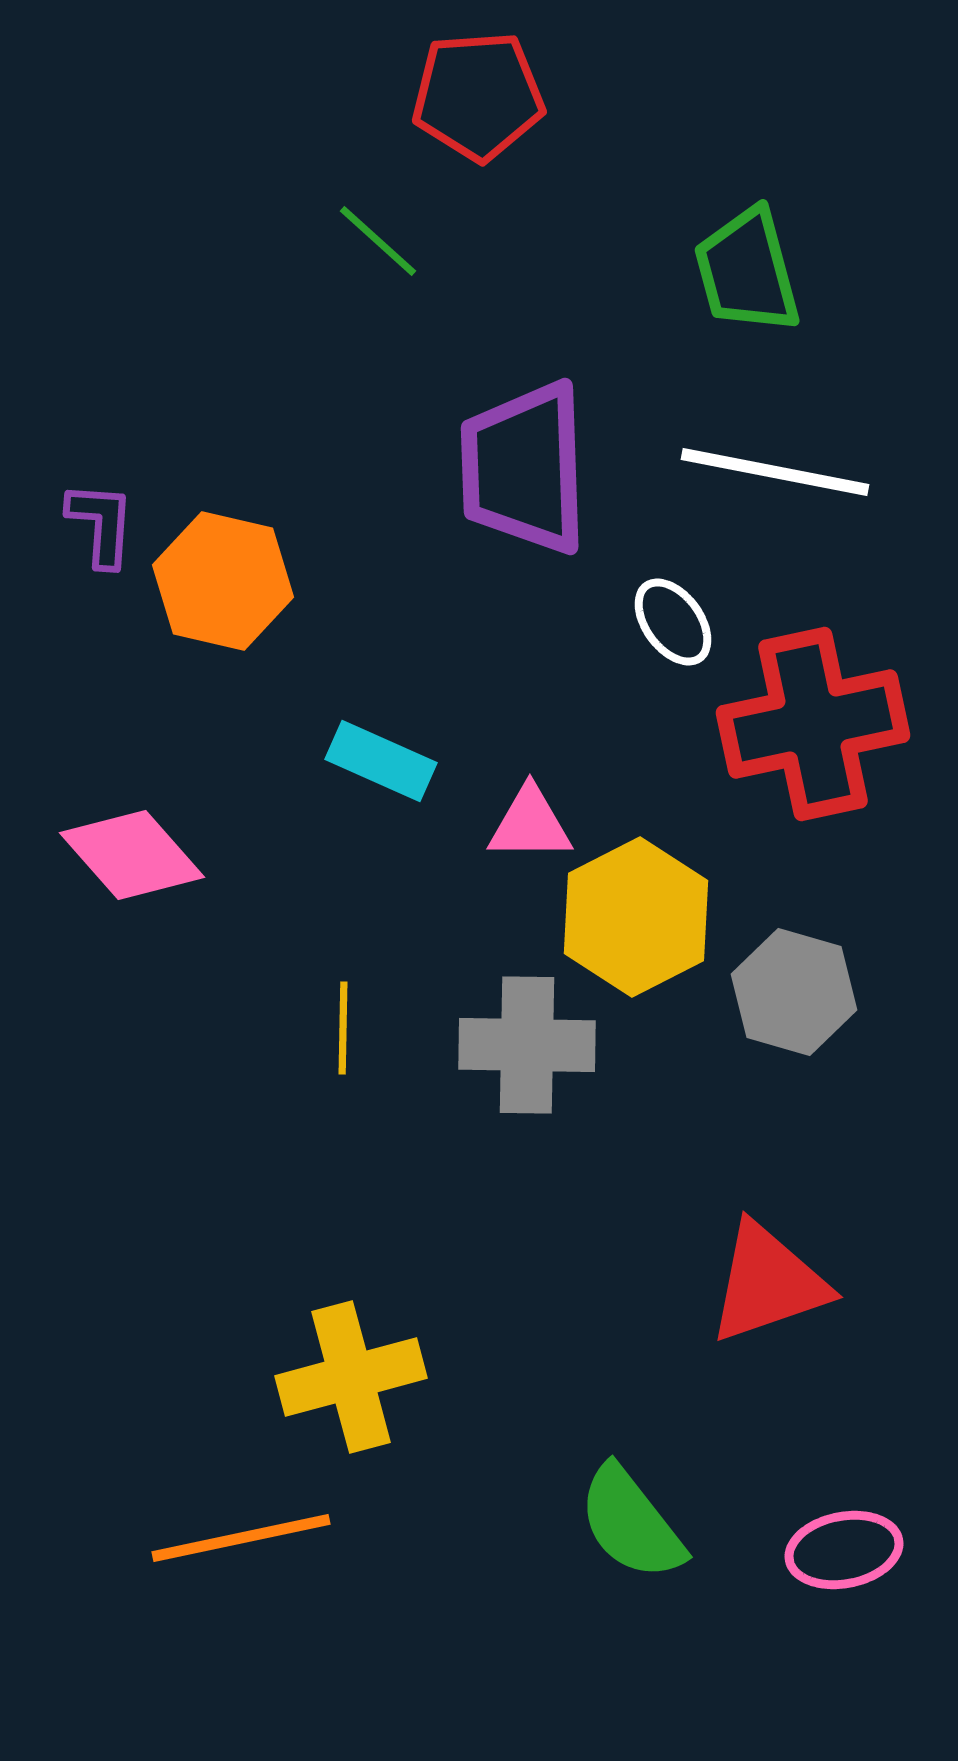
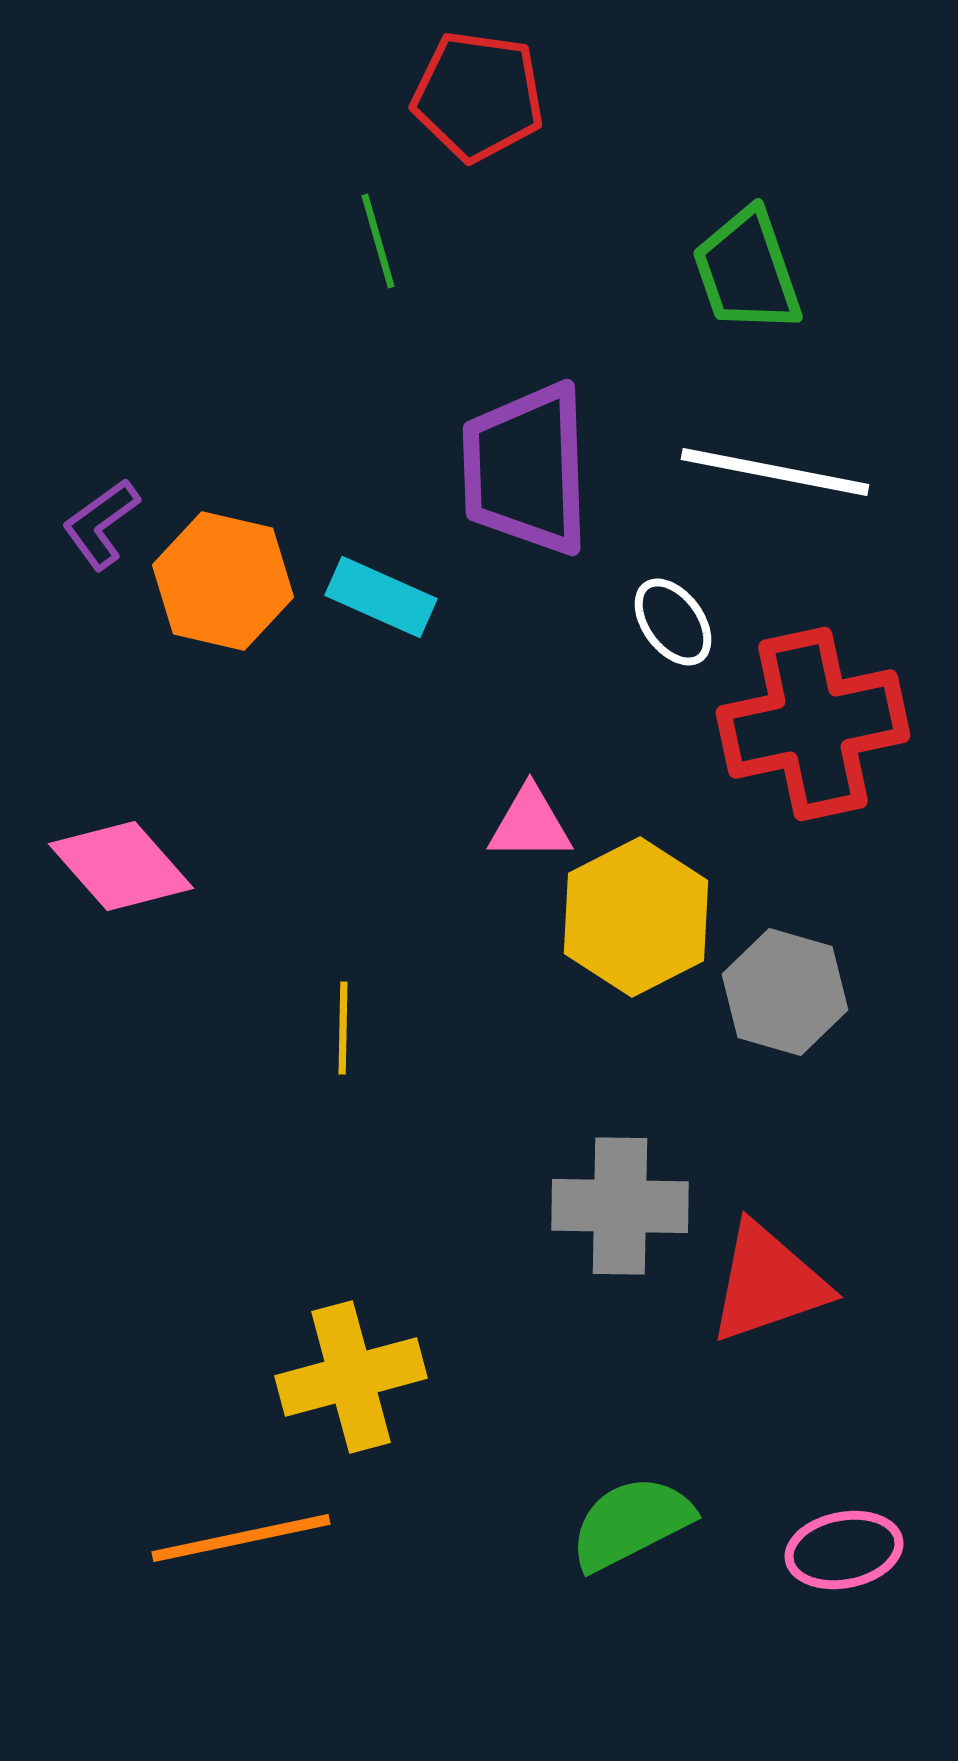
red pentagon: rotated 12 degrees clockwise
green line: rotated 32 degrees clockwise
green trapezoid: rotated 4 degrees counterclockwise
purple trapezoid: moved 2 px right, 1 px down
purple L-shape: rotated 130 degrees counterclockwise
cyan rectangle: moved 164 px up
pink diamond: moved 11 px left, 11 px down
gray hexagon: moved 9 px left
gray cross: moved 93 px right, 161 px down
green semicircle: rotated 101 degrees clockwise
